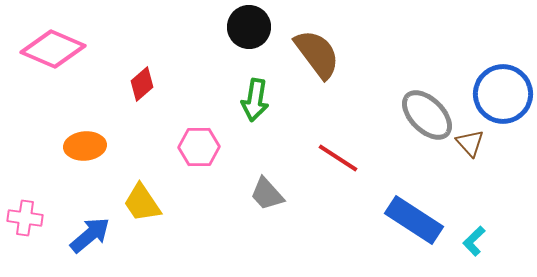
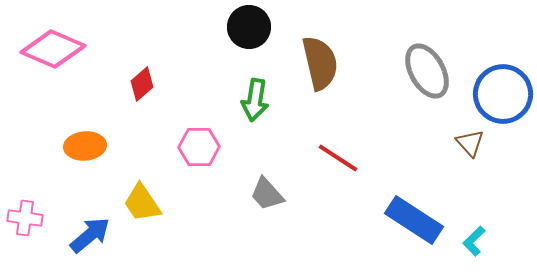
brown semicircle: moved 3 px right, 9 px down; rotated 24 degrees clockwise
gray ellipse: moved 44 px up; rotated 16 degrees clockwise
